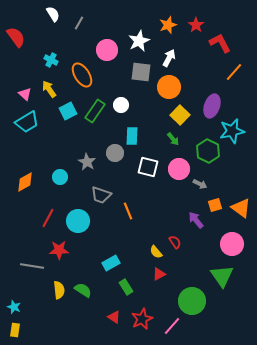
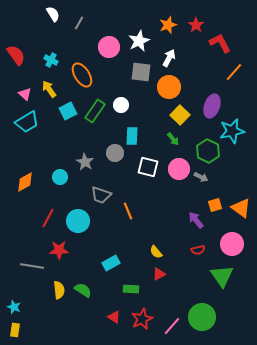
red semicircle at (16, 37): moved 18 px down
pink circle at (107, 50): moved 2 px right, 3 px up
gray star at (87, 162): moved 2 px left
gray arrow at (200, 184): moved 1 px right, 7 px up
red semicircle at (175, 242): moved 23 px right, 8 px down; rotated 112 degrees clockwise
green rectangle at (126, 287): moved 5 px right, 2 px down; rotated 56 degrees counterclockwise
green circle at (192, 301): moved 10 px right, 16 px down
